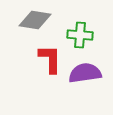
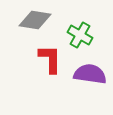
green cross: rotated 25 degrees clockwise
purple semicircle: moved 5 px right, 1 px down; rotated 16 degrees clockwise
